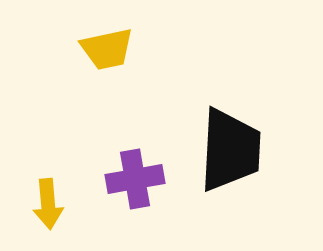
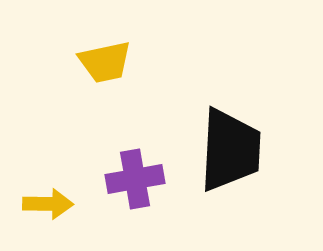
yellow trapezoid: moved 2 px left, 13 px down
yellow arrow: rotated 84 degrees counterclockwise
